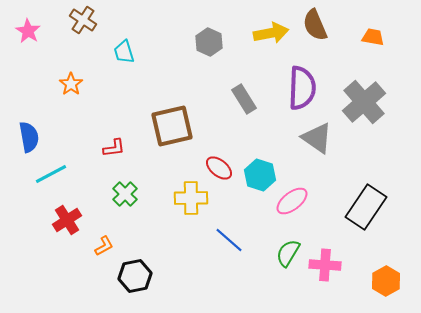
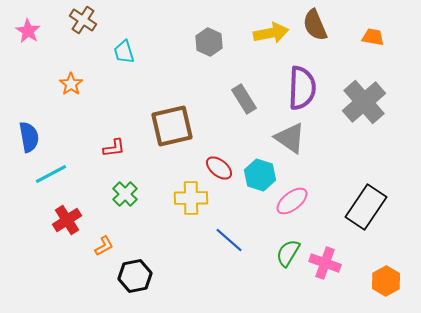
gray triangle: moved 27 px left
pink cross: moved 2 px up; rotated 16 degrees clockwise
